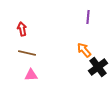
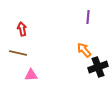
brown line: moved 9 px left
black cross: rotated 18 degrees clockwise
